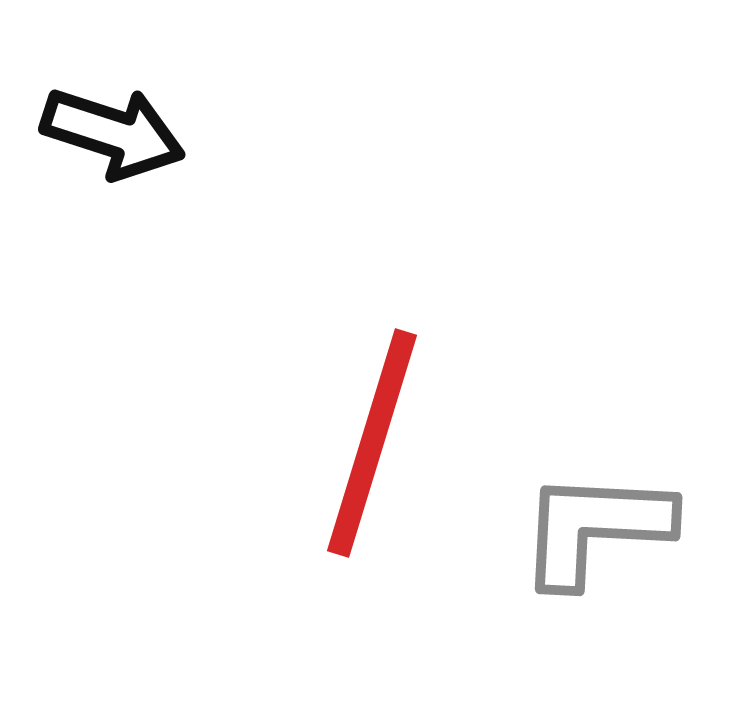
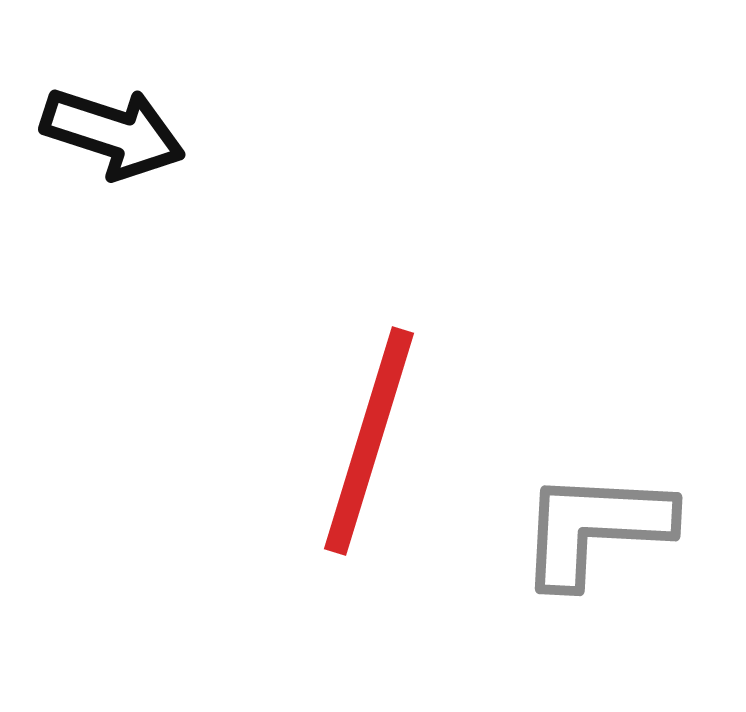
red line: moved 3 px left, 2 px up
